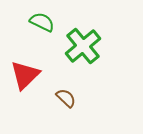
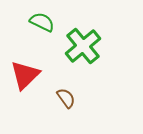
brown semicircle: rotated 10 degrees clockwise
